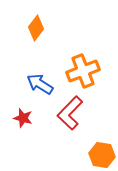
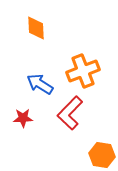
orange diamond: rotated 40 degrees counterclockwise
red star: rotated 18 degrees counterclockwise
